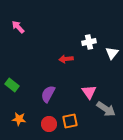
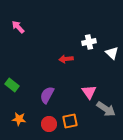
white triangle: rotated 24 degrees counterclockwise
purple semicircle: moved 1 px left, 1 px down
